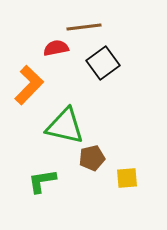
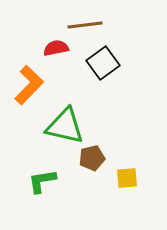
brown line: moved 1 px right, 2 px up
